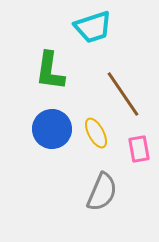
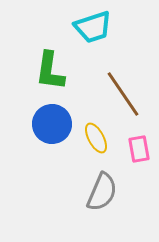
blue circle: moved 5 px up
yellow ellipse: moved 5 px down
